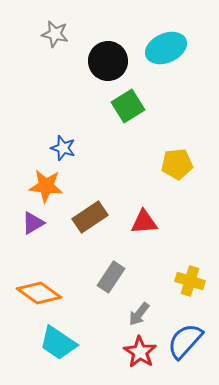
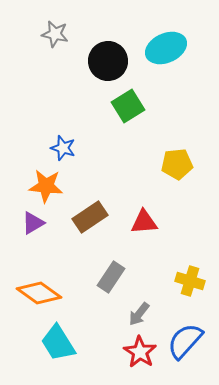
cyan trapezoid: rotated 24 degrees clockwise
